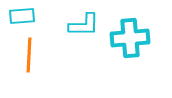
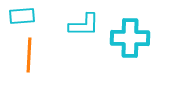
cyan cross: rotated 6 degrees clockwise
